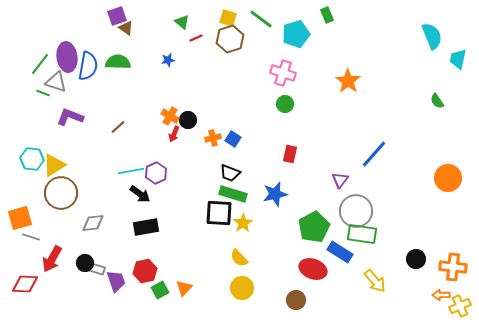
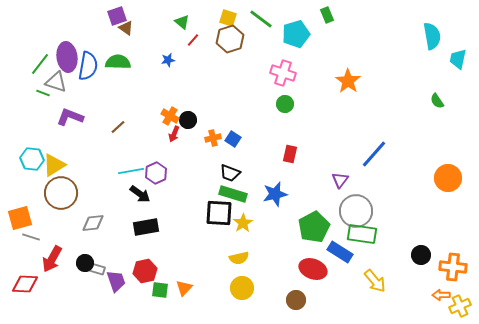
cyan semicircle at (432, 36): rotated 12 degrees clockwise
red line at (196, 38): moved 3 px left, 2 px down; rotated 24 degrees counterclockwise
yellow semicircle at (239, 258): rotated 60 degrees counterclockwise
black circle at (416, 259): moved 5 px right, 4 px up
green square at (160, 290): rotated 36 degrees clockwise
